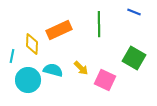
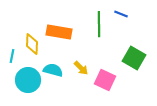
blue line: moved 13 px left, 2 px down
orange rectangle: moved 2 px down; rotated 35 degrees clockwise
